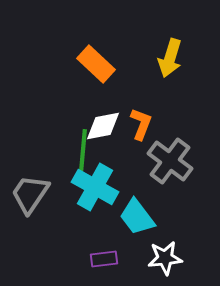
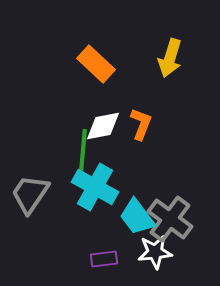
gray cross: moved 58 px down
white star: moved 10 px left, 6 px up
